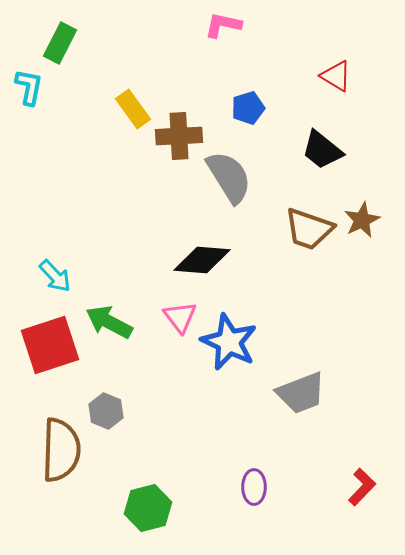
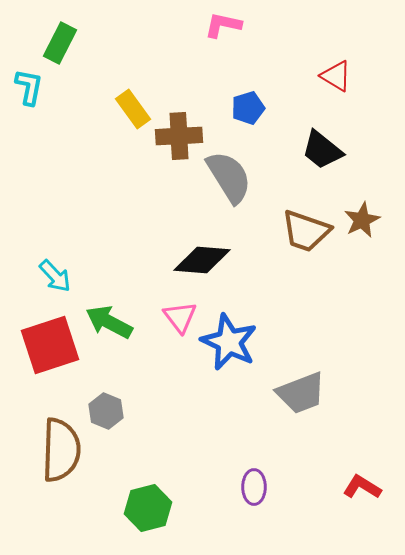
brown trapezoid: moved 3 px left, 2 px down
red L-shape: rotated 102 degrees counterclockwise
